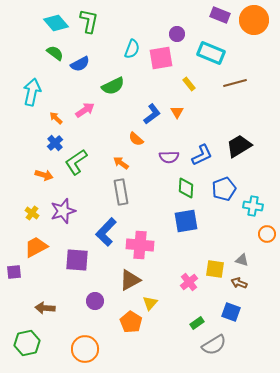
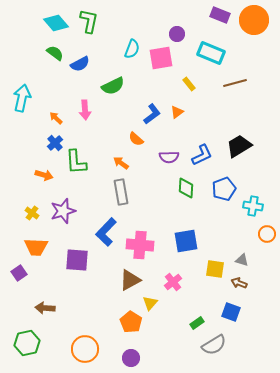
cyan arrow at (32, 92): moved 10 px left, 6 px down
pink arrow at (85, 110): rotated 120 degrees clockwise
orange triangle at (177, 112): rotated 24 degrees clockwise
green L-shape at (76, 162): rotated 60 degrees counterclockwise
blue square at (186, 221): moved 20 px down
orange trapezoid at (36, 247): rotated 150 degrees counterclockwise
purple square at (14, 272): moved 5 px right, 1 px down; rotated 28 degrees counterclockwise
pink cross at (189, 282): moved 16 px left
purple circle at (95, 301): moved 36 px right, 57 px down
